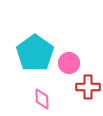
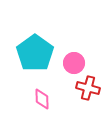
pink circle: moved 5 px right
red cross: moved 1 px down; rotated 15 degrees clockwise
